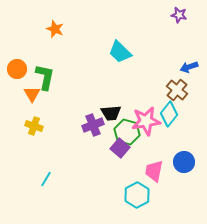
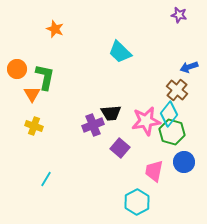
green hexagon: moved 45 px right
cyan hexagon: moved 7 px down
